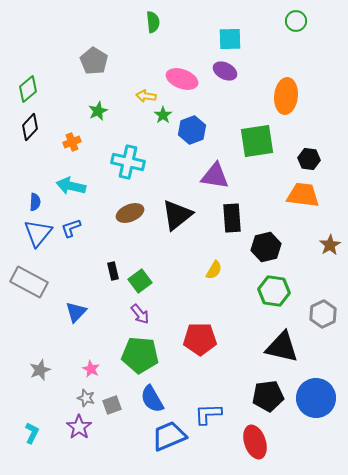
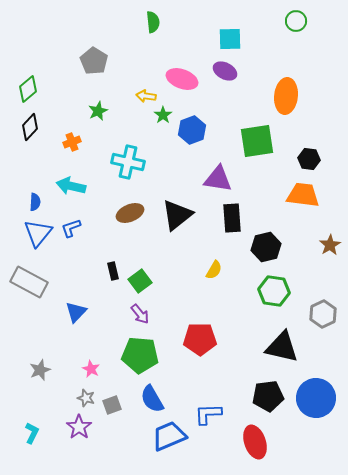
purple triangle at (215, 176): moved 3 px right, 3 px down
